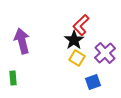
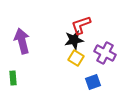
red L-shape: rotated 25 degrees clockwise
black star: rotated 24 degrees clockwise
purple cross: rotated 20 degrees counterclockwise
yellow square: moved 1 px left
